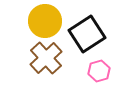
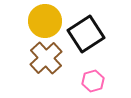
black square: moved 1 px left
pink hexagon: moved 6 px left, 10 px down
